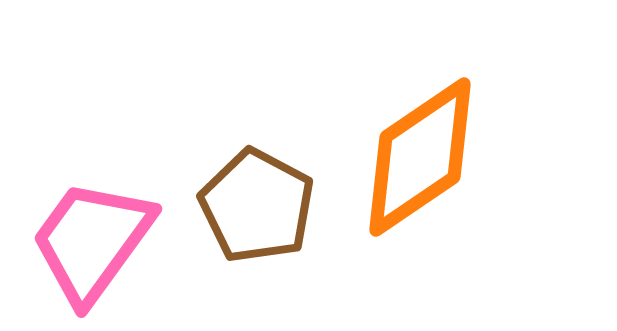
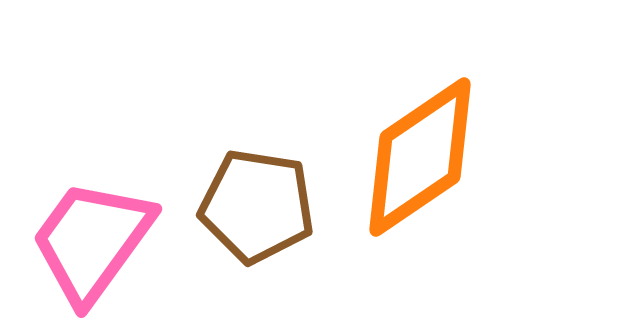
brown pentagon: rotated 19 degrees counterclockwise
